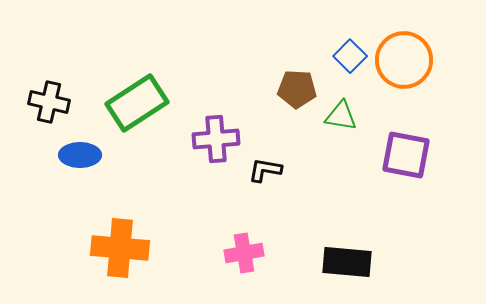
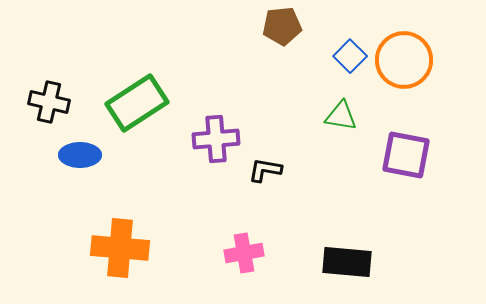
brown pentagon: moved 15 px left, 63 px up; rotated 9 degrees counterclockwise
